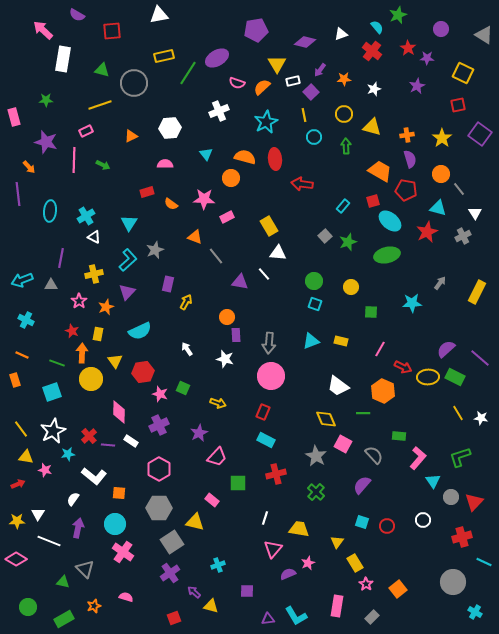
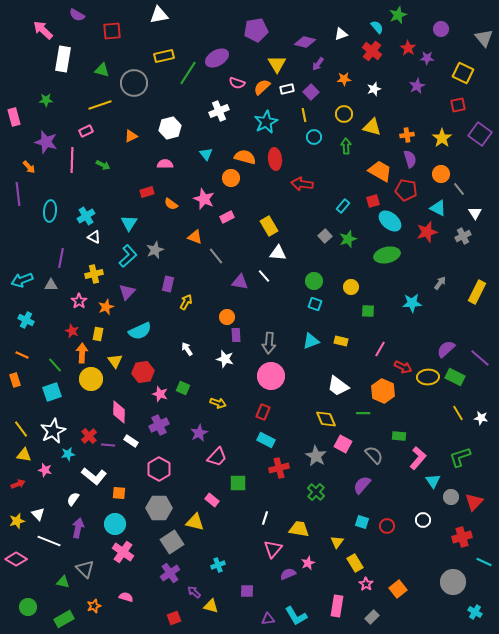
gray triangle at (484, 35): moved 3 px down; rotated 18 degrees clockwise
purple arrow at (320, 70): moved 2 px left, 6 px up
white rectangle at (293, 81): moved 6 px left, 8 px down
white hexagon at (170, 128): rotated 10 degrees counterclockwise
pink line at (74, 160): moved 2 px left
pink star at (204, 199): rotated 20 degrees clockwise
cyan triangle at (438, 208): rotated 12 degrees clockwise
red star at (427, 232): rotated 10 degrees clockwise
green star at (348, 242): moved 3 px up
cyan L-shape at (128, 260): moved 4 px up
white line at (264, 274): moved 2 px down
green square at (371, 312): moved 3 px left, 1 px up
green line at (57, 363): moved 2 px left, 2 px down; rotated 28 degrees clockwise
yellow triangle at (26, 457): moved 2 px left, 2 px up
red cross at (276, 474): moved 3 px right, 6 px up
white triangle at (38, 514): rotated 16 degrees counterclockwise
yellow star at (17, 521): rotated 14 degrees counterclockwise
